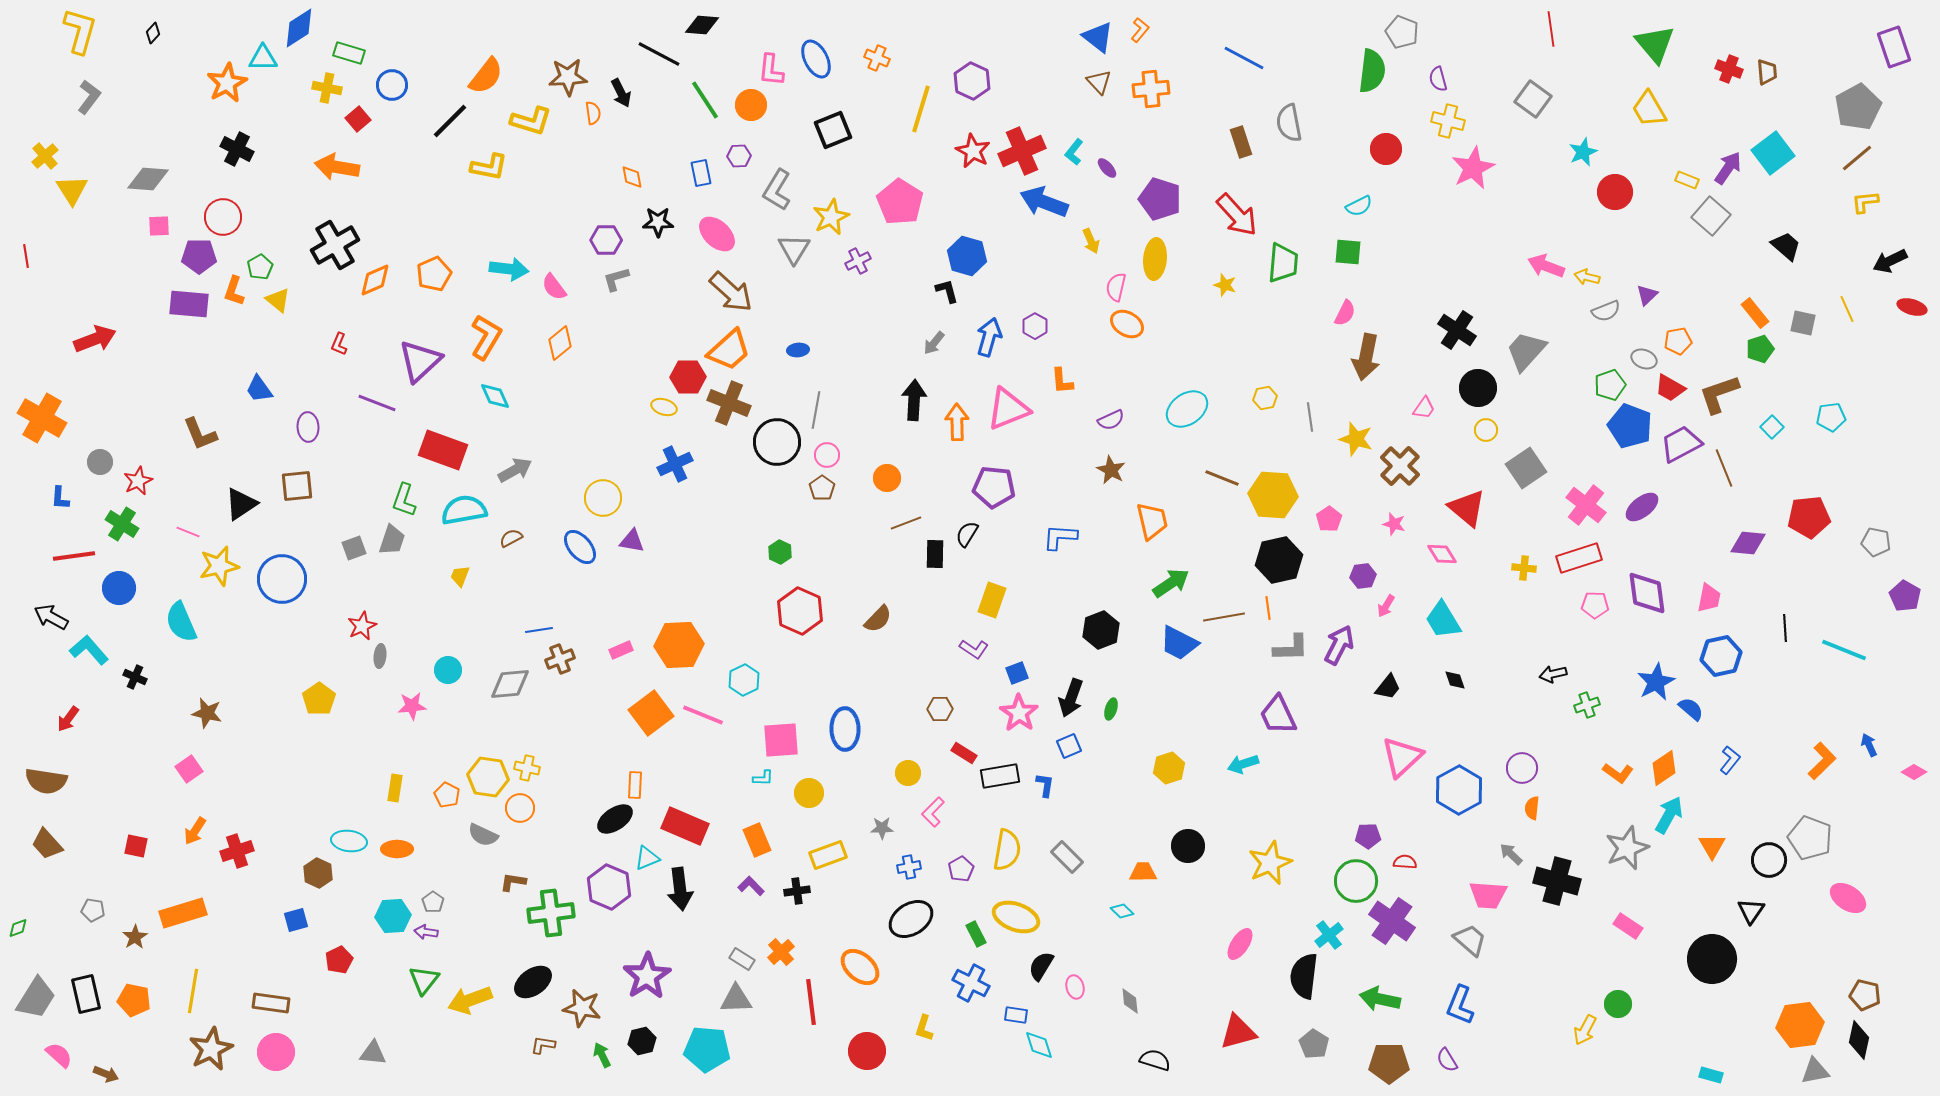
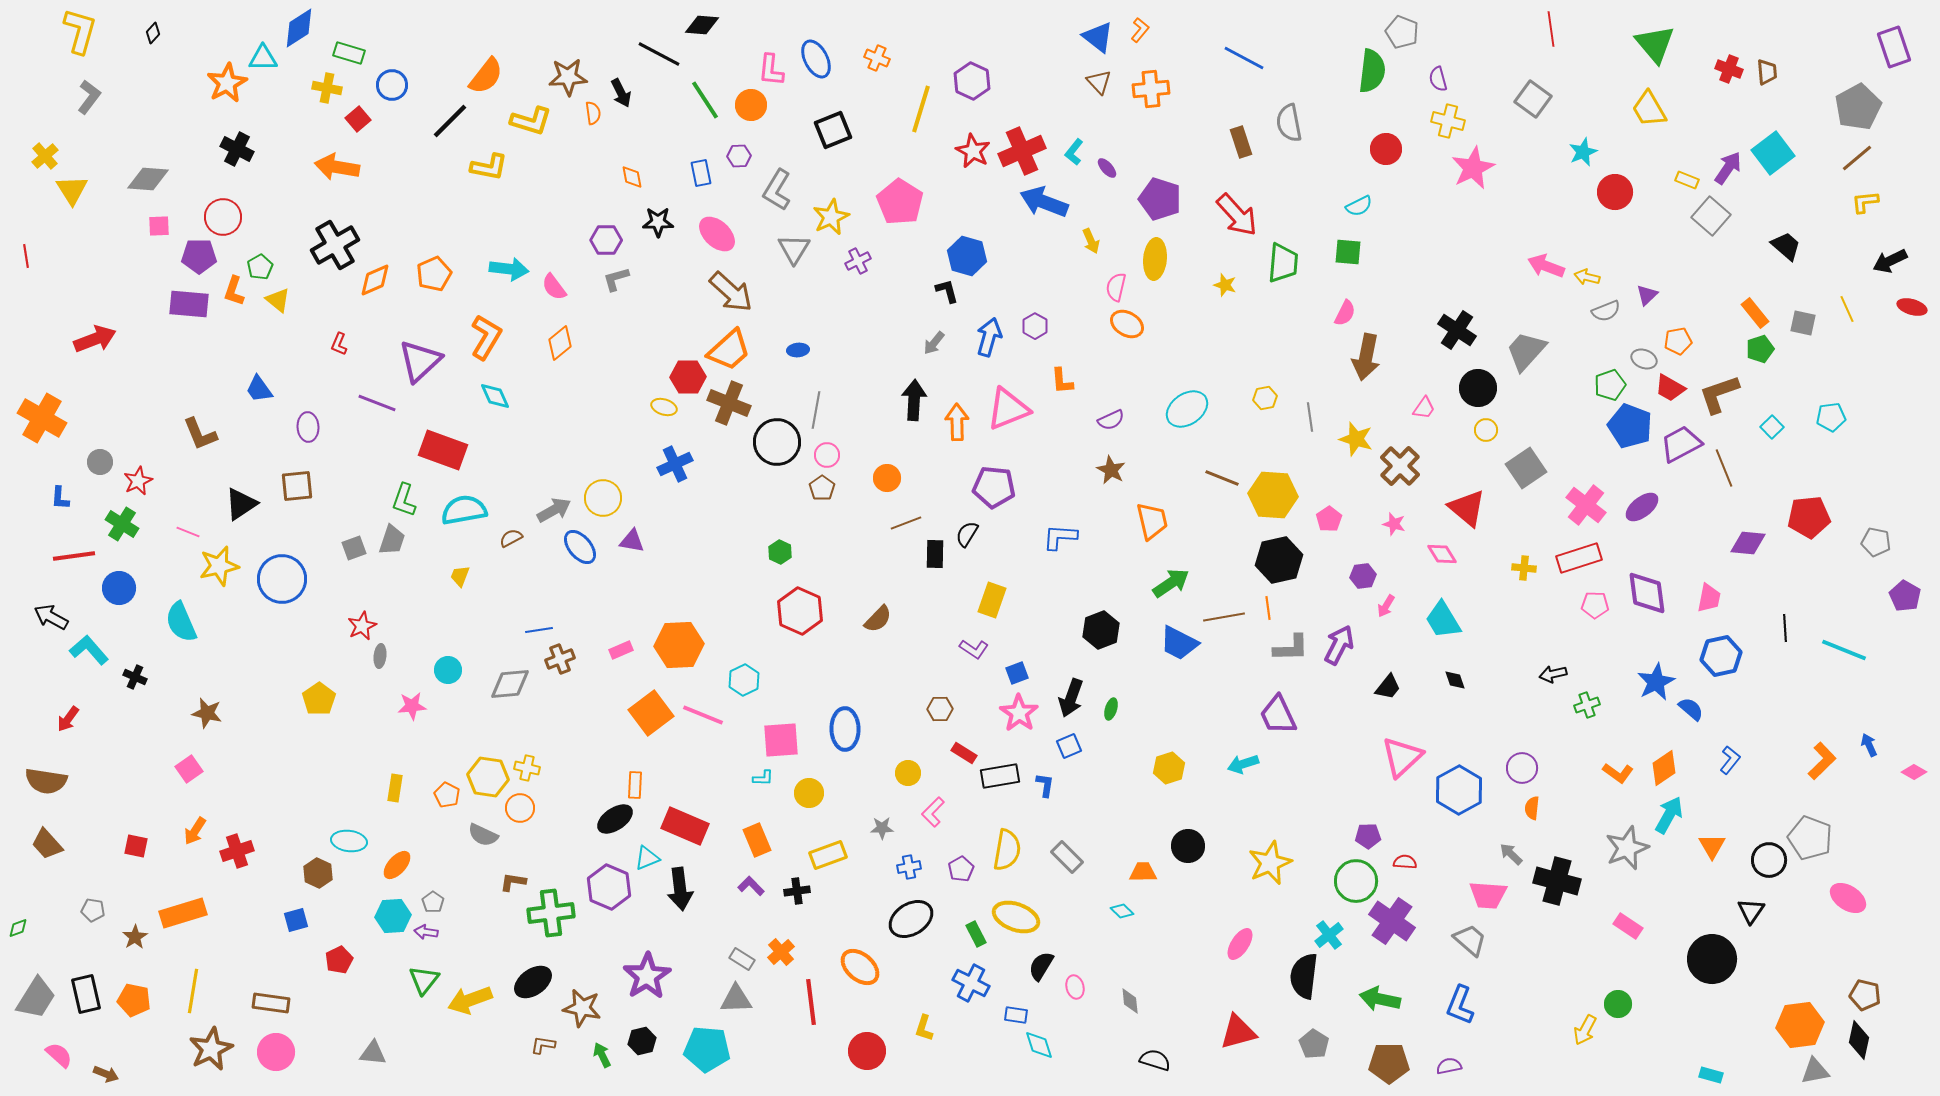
gray arrow at (515, 470): moved 39 px right, 40 px down
orange ellipse at (397, 849): moved 16 px down; rotated 48 degrees counterclockwise
purple semicircle at (1447, 1060): moved 2 px right, 6 px down; rotated 110 degrees clockwise
